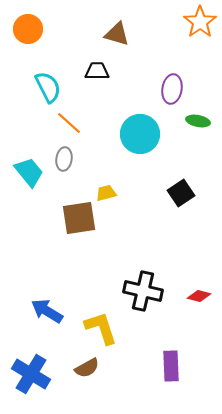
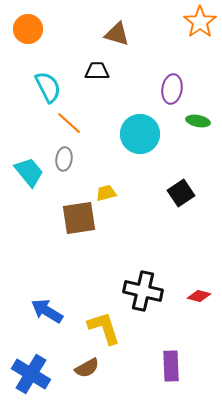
yellow L-shape: moved 3 px right
